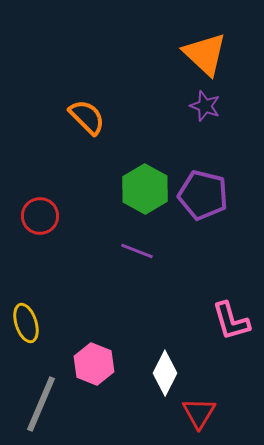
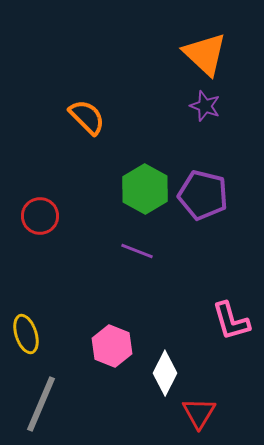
yellow ellipse: moved 11 px down
pink hexagon: moved 18 px right, 18 px up
